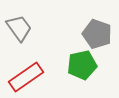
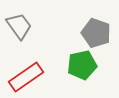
gray trapezoid: moved 2 px up
gray pentagon: moved 1 px left, 1 px up
